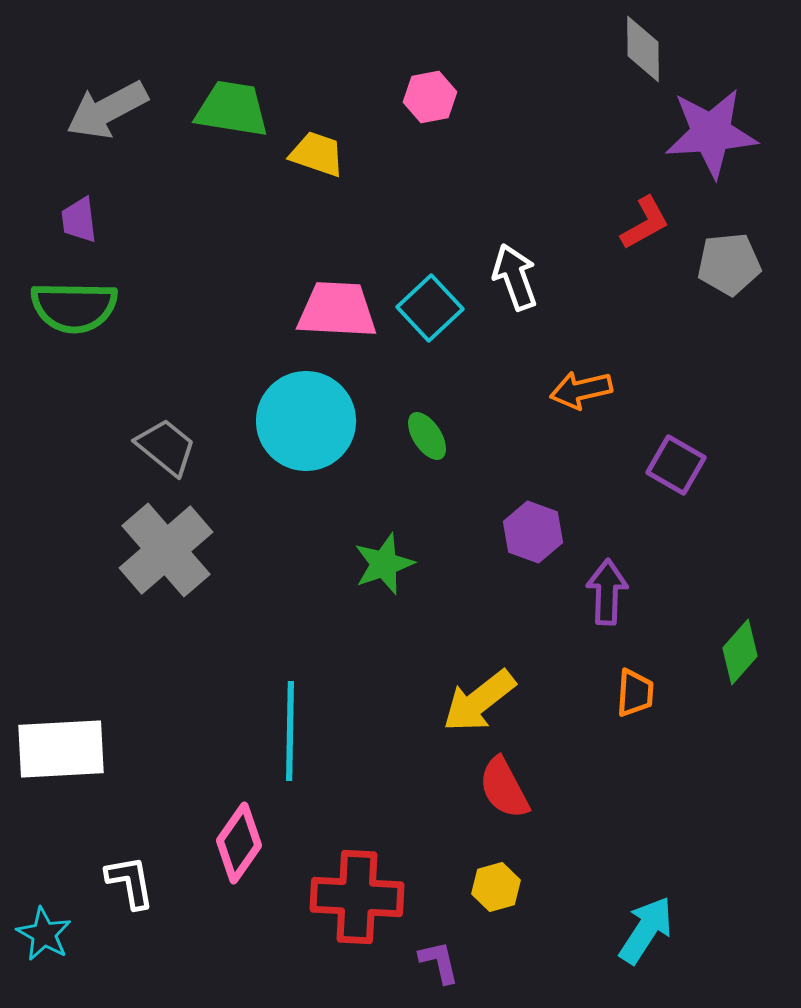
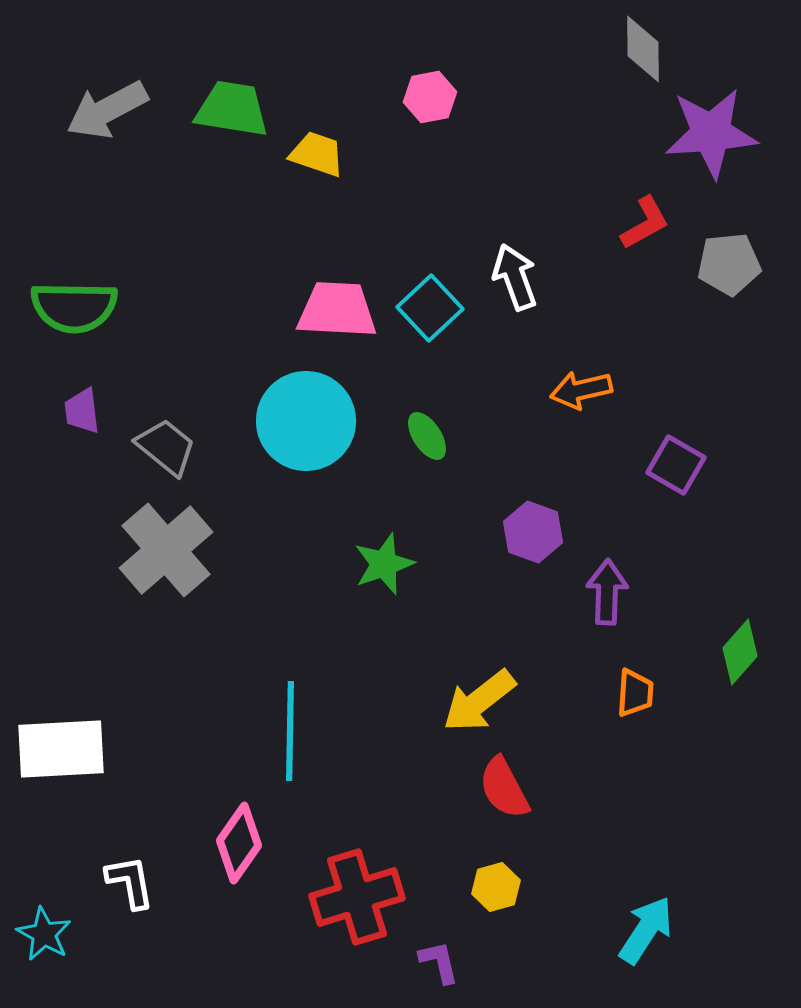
purple trapezoid: moved 3 px right, 191 px down
red cross: rotated 20 degrees counterclockwise
